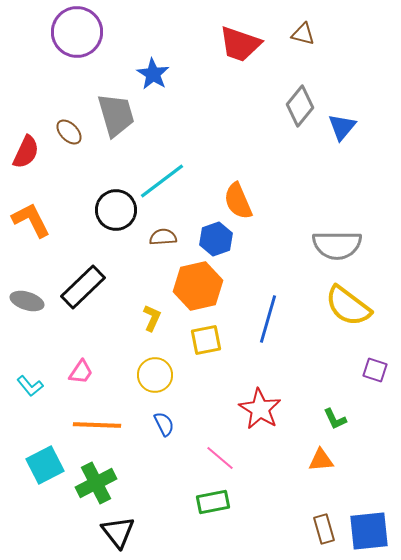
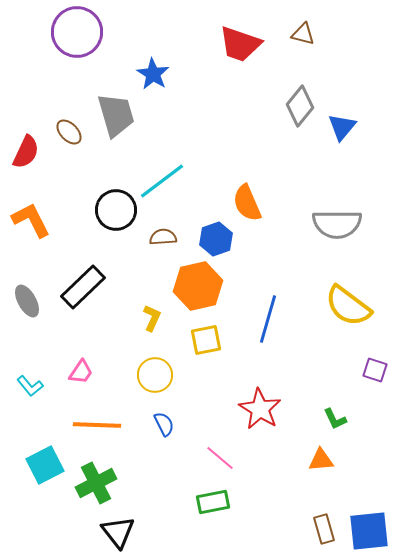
orange semicircle: moved 9 px right, 2 px down
gray semicircle: moved 21 px up
gray ellipse: rotated 44 degrees clockwise
